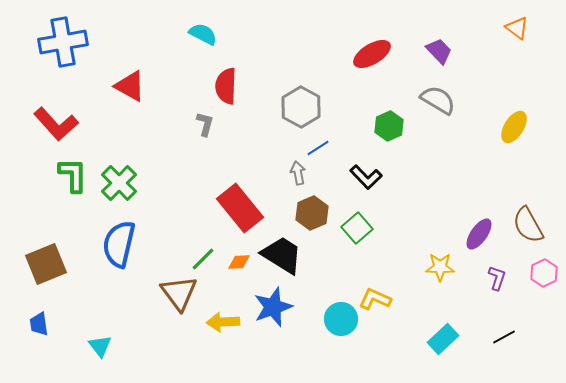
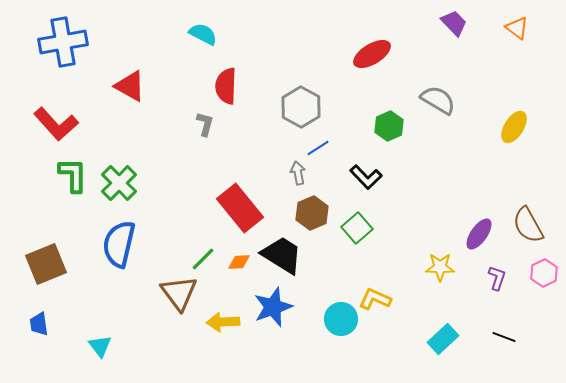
purple trapezoid: moved 15 px right, 28 px up
black line: rotated 50 degrees clockwise
